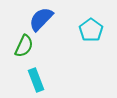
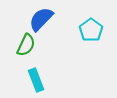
green semicircle: moved 2 px right, 1 px up
